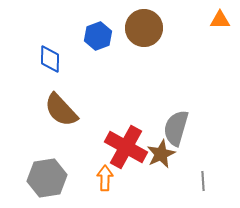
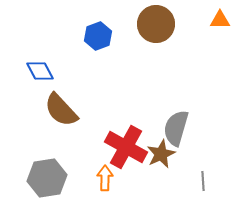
brown circle: moved 12 px right, 4 px up
blue diamond: moved 10 px left, 12 px down; rotated 28 degrees counterclockwise
